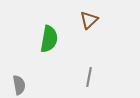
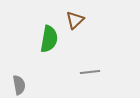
brown triangle: moved 14 px left
gray line: moved 1 px right, 5 px up; rotated 72 degrees clockwise
